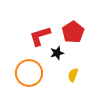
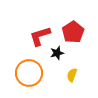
yellow semicircle: moved 1 px left
